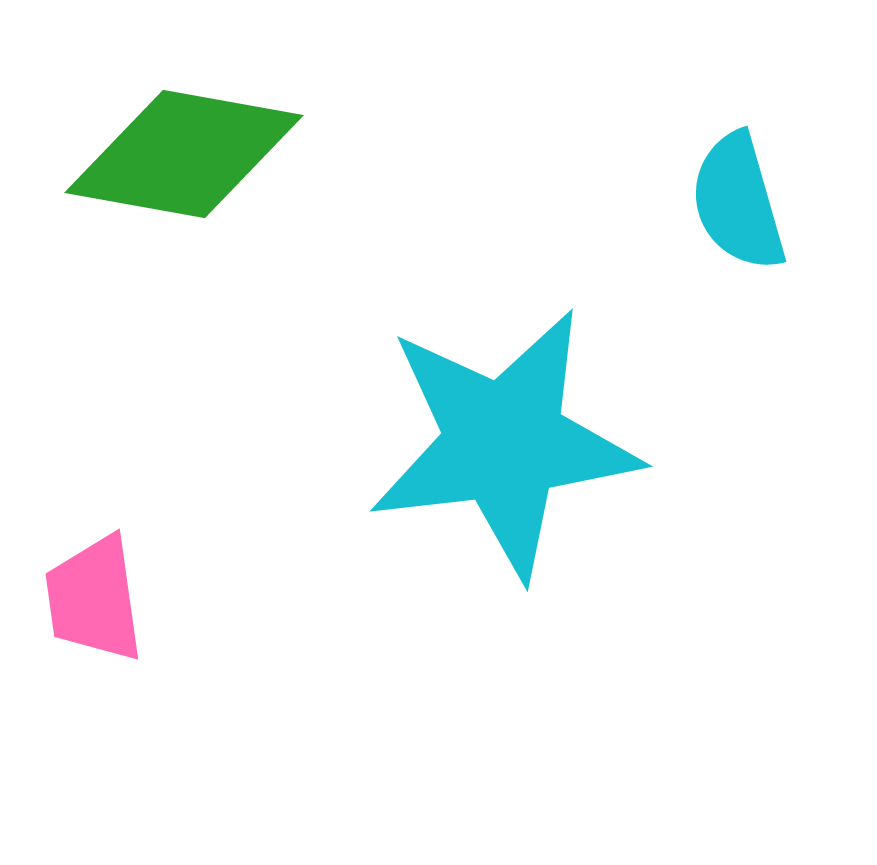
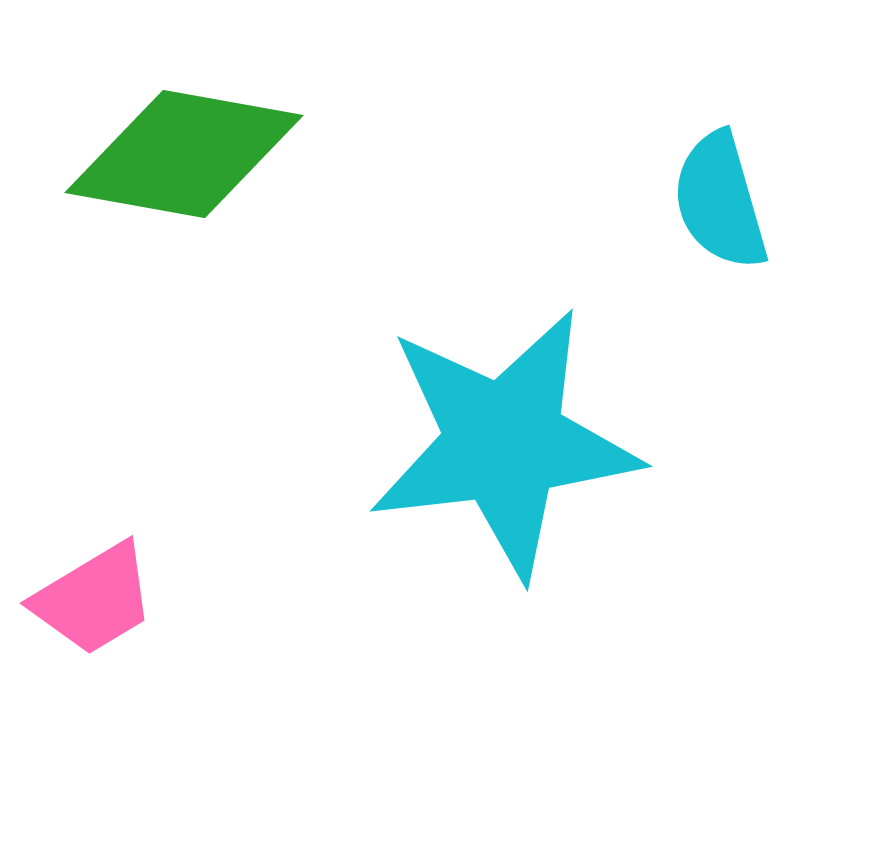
cyan semicircle: moved 18 px left, 1 px up
pink trapezoid: rotated 113 degrees counterclockwise
